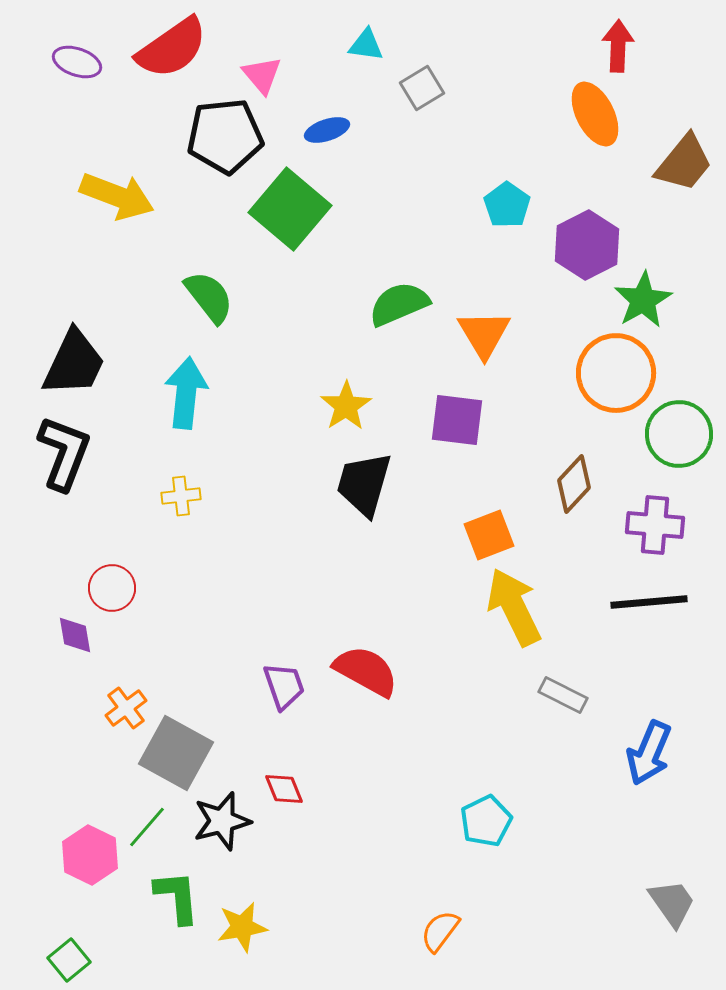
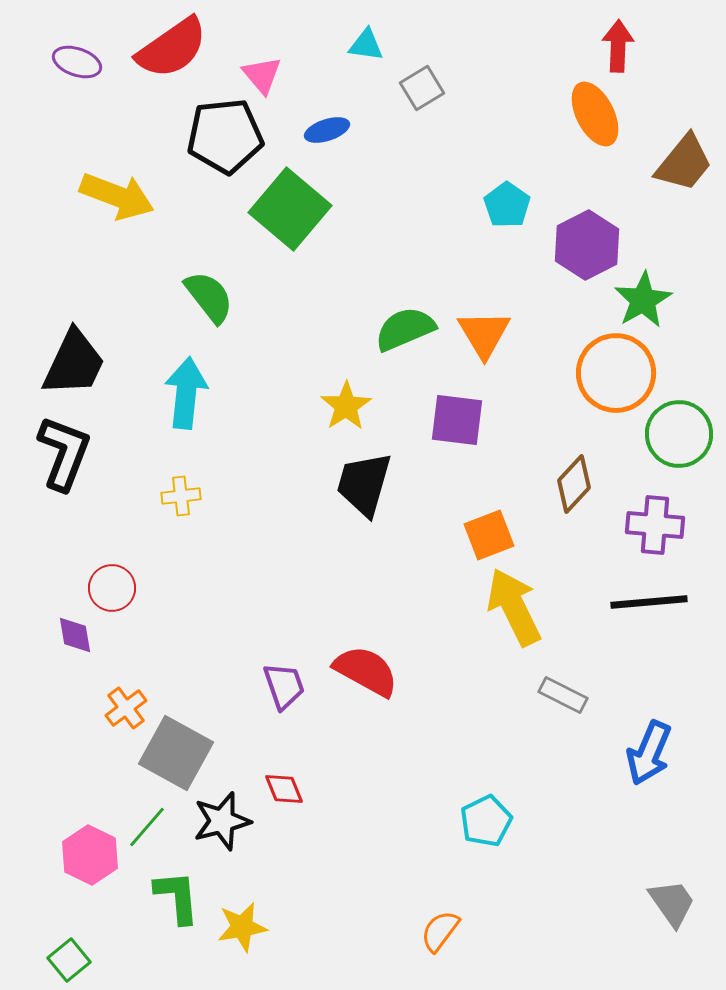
green semicircle at (399, 304): moved 6 px right, 25 px down
